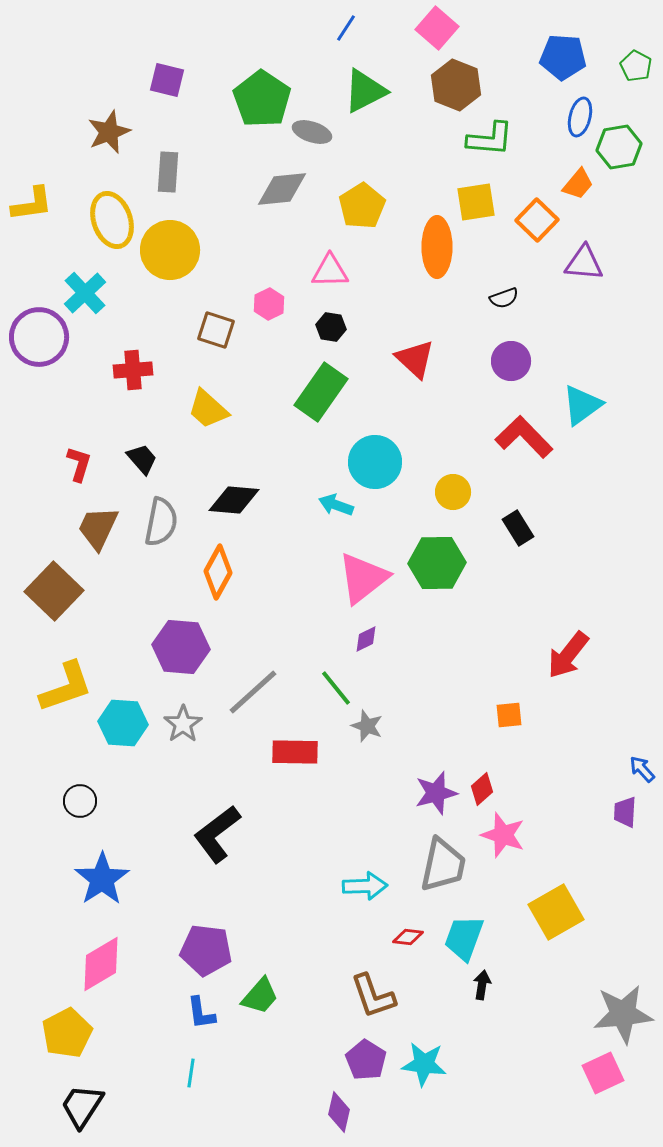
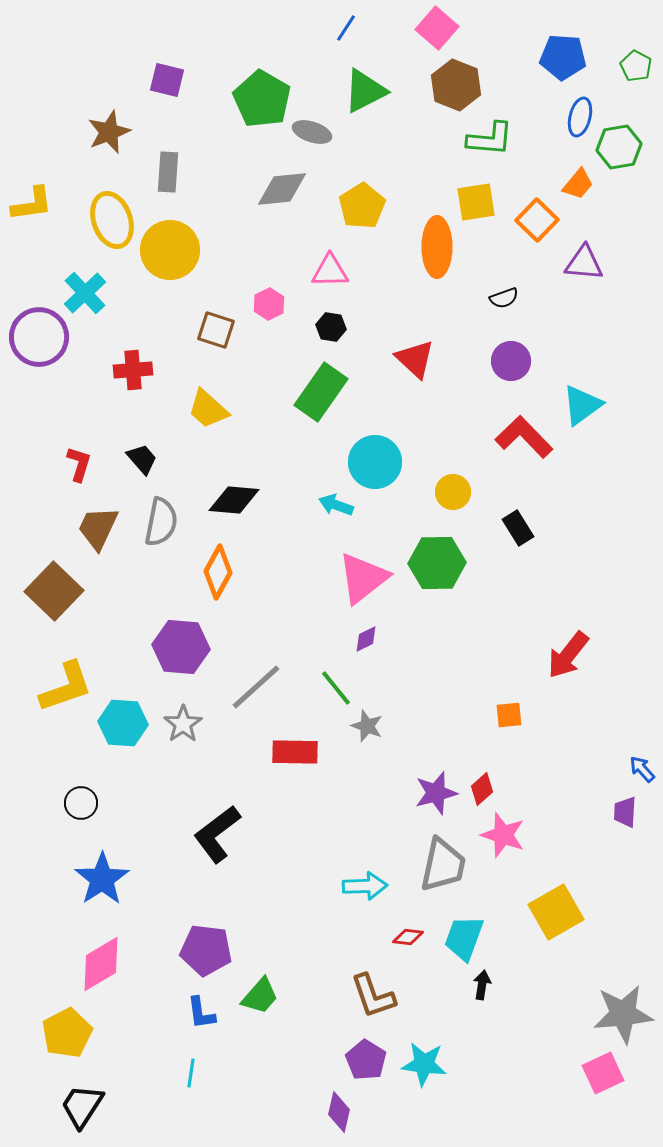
green pentagon at (262, 99): rotated 4 degrees counterclockwise
gray line at (253, 692): moved 3 px right, 5 px up
black circle at (80, 801): moved 1 px right, 2 px down
